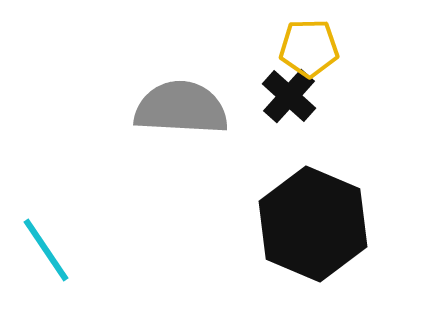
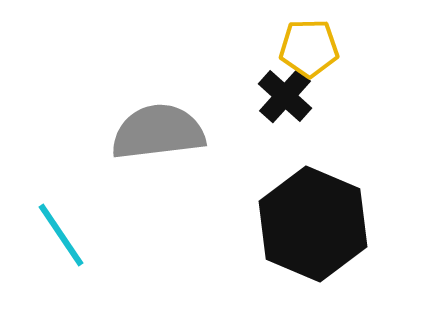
black cross: moved 4 px left
gray semicircle: moved 23 px left, 24 px down; rotated 10 degrees counterclockwise
cyan line: moved 15 px right, 15 px up
